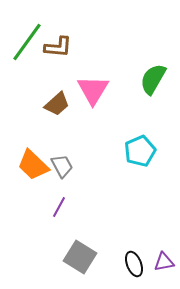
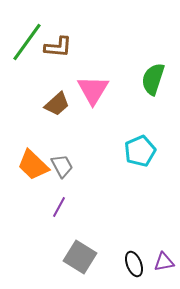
green semicircle: rotated 12 degrees counterclockwise
